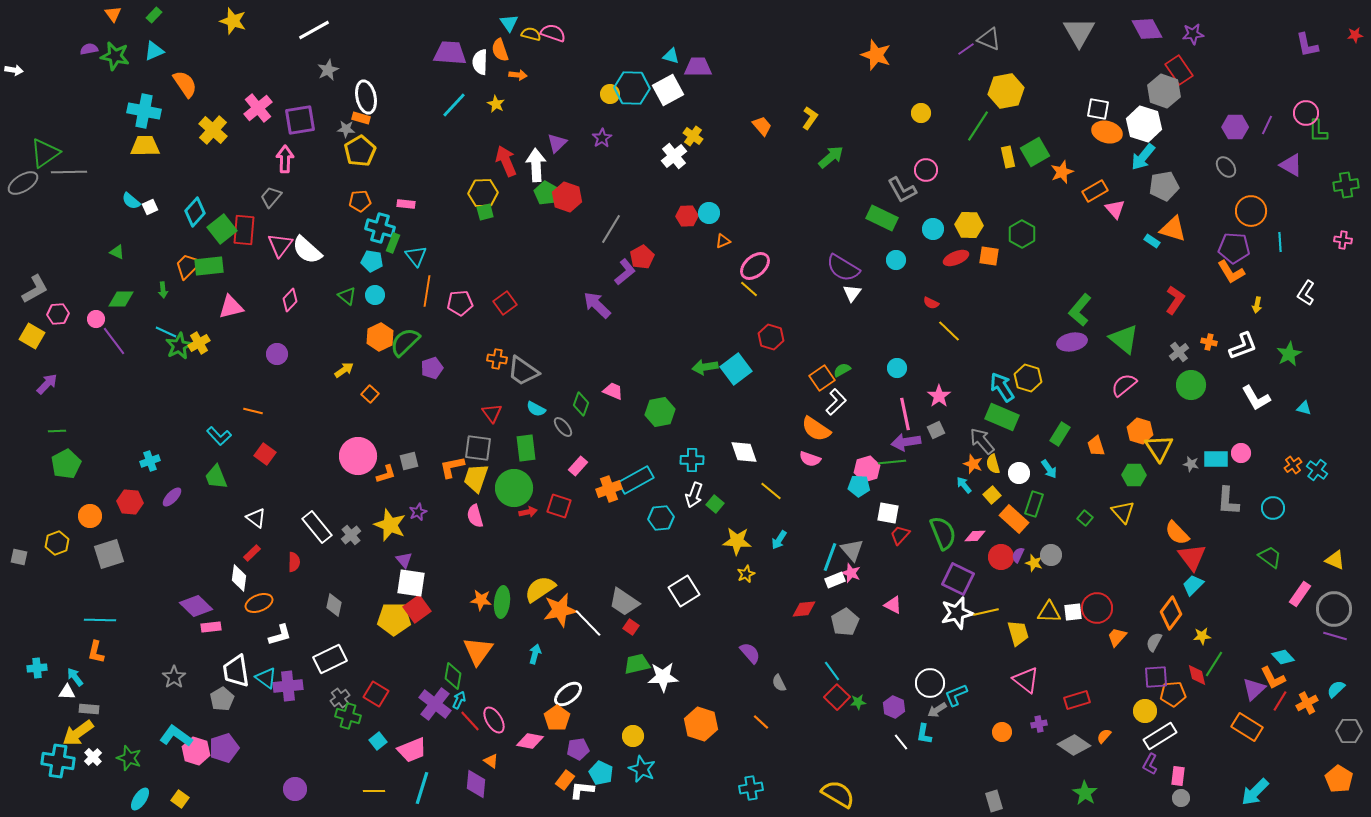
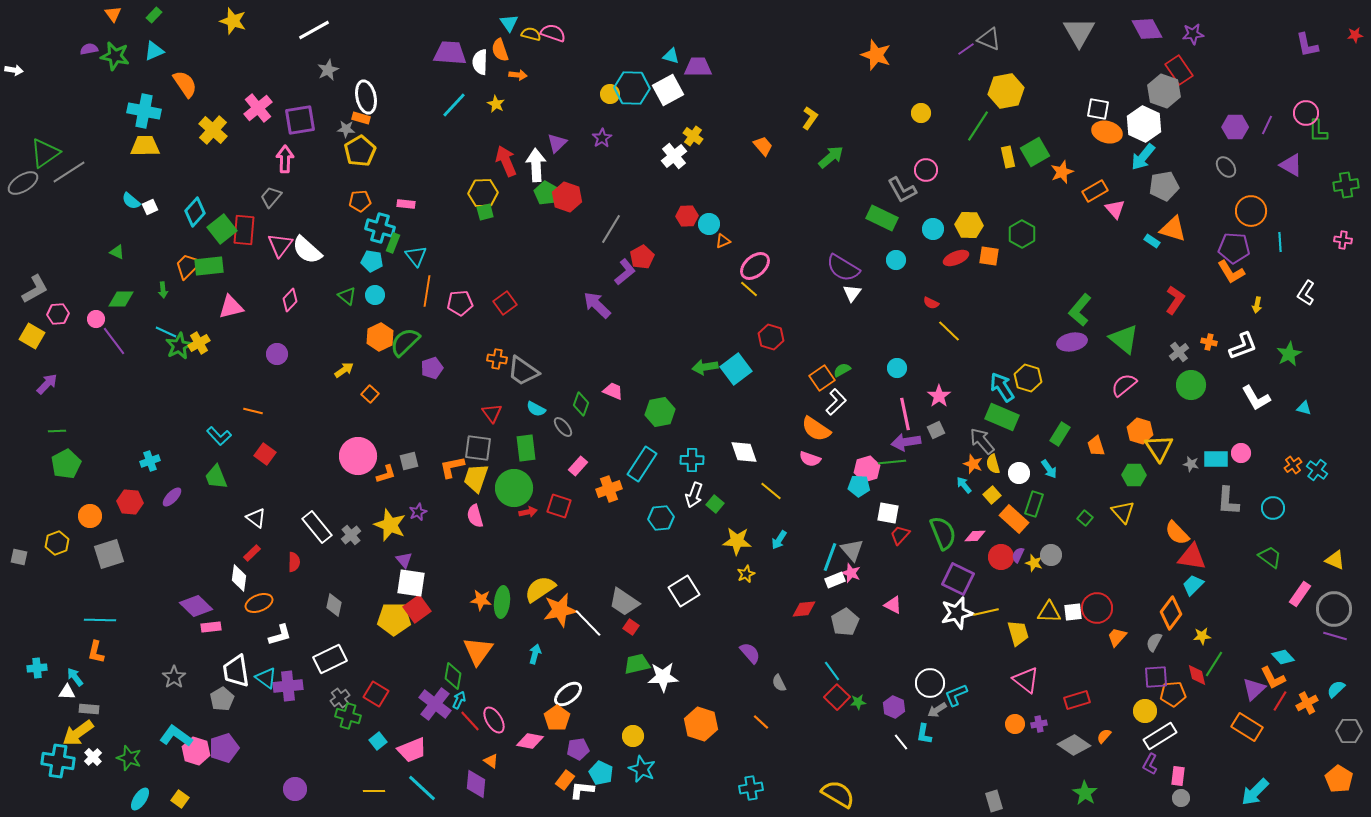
white hexagon at (1144, 124): rotated 8 degrees clockwise
orange trapezoid at (762, 126): moved 1 px right, 20 px down
gray line at (69, 172): rotated 32 degrees counterclockwise
cyan circle at (709, 213): moved 11 px down
cyan rectangle at (636, 480): moved 6 px right, 16 px up; rotated 28 degrees counterclockwise
red triangle at (1192, 557): rotated 44 degrees counterclockwise
orange circle at (1002, 732): moved 13 px right, 8 px up
cyan line at (422, 788): rotated 64 degrees counterclockwise
